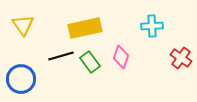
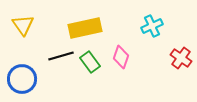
cyan cross: rotated 20 degrees counterclockwise
blue circle: moved 1 px right
